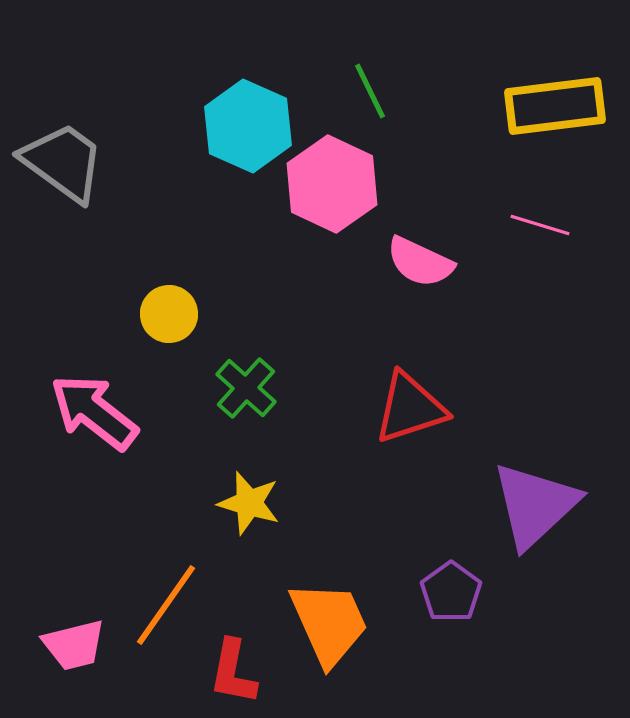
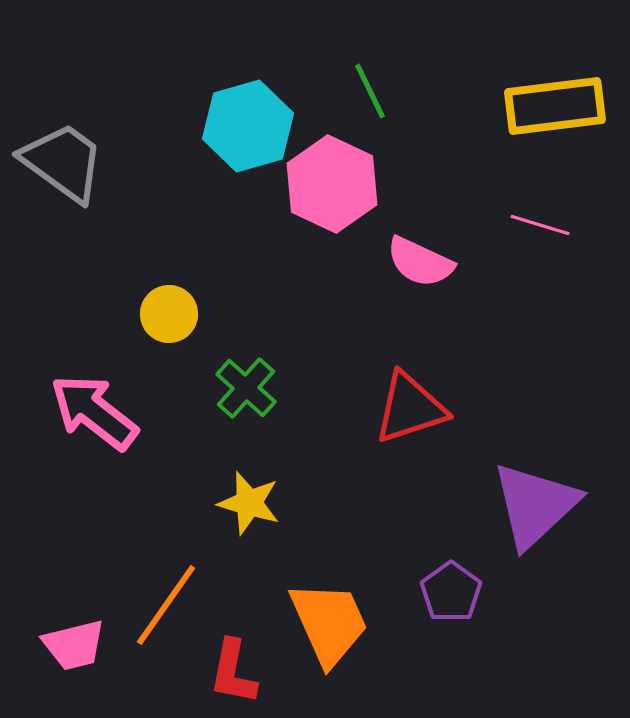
cyan hexagon: rotated 20 degrees clockwise
